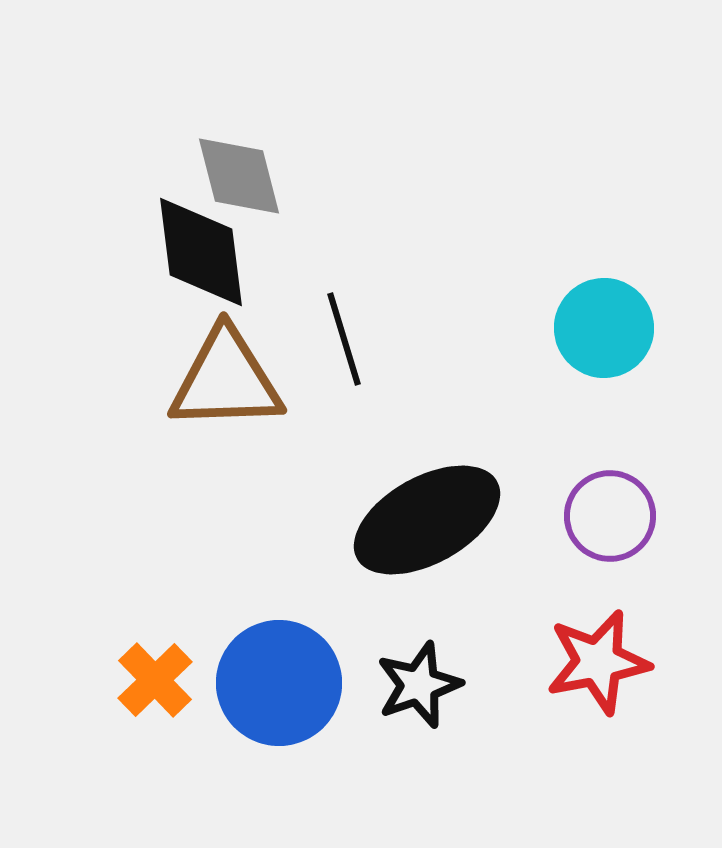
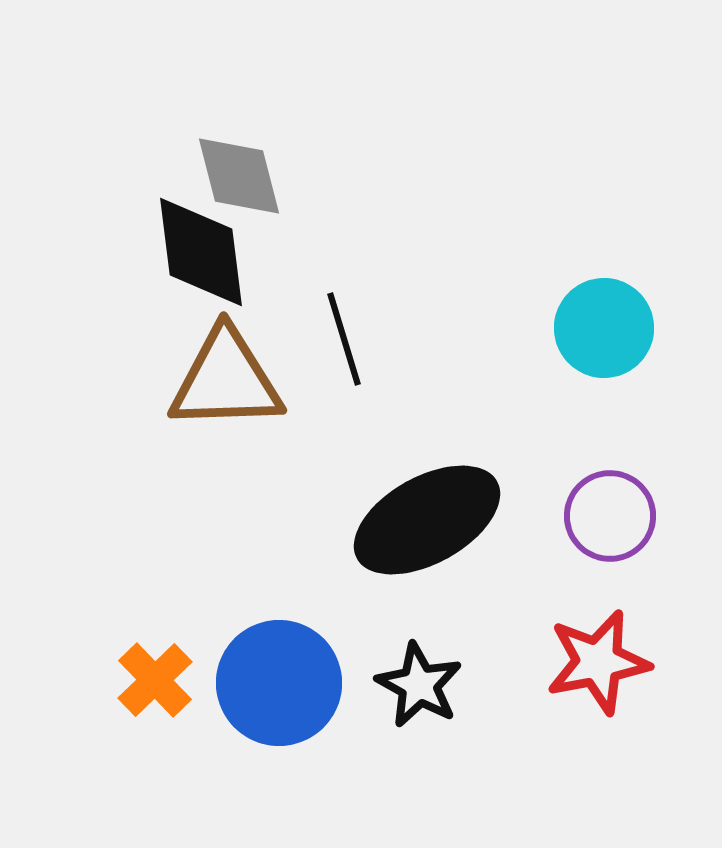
black star: rotated 24 degrees counterclockwise
